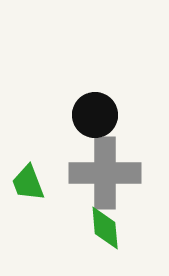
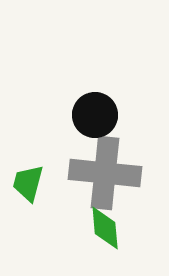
gray cross: rotated 6 degrees clockwise
green trapezoid: rotated 36 degrees clockwise
